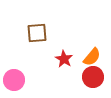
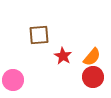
brown square: moved 2 px right, 2 px down
red star: moved 1 px left, 3 px up
pink circle: moved 1 px left
